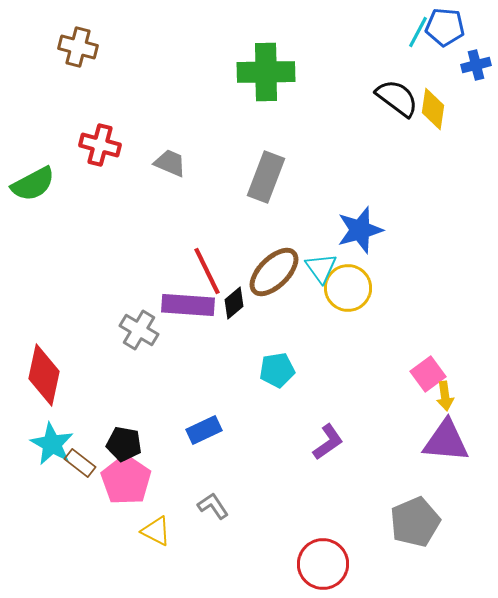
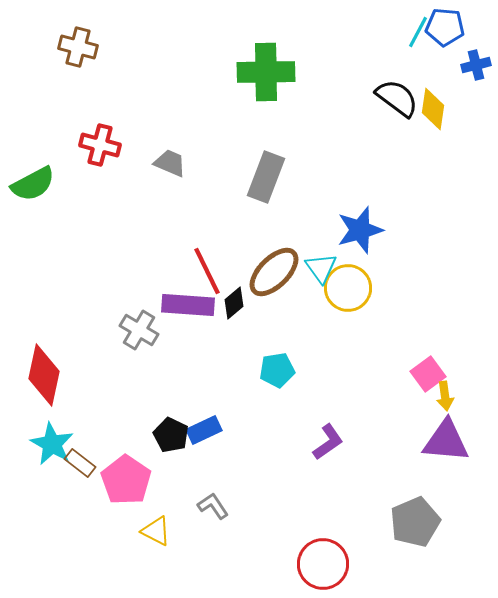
black pentagon: moved 47 px right, 9 px up; rotated 16 degrees clockwise
